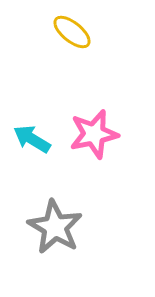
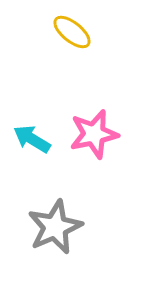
gray star: rotated 18 degrees clockwise
